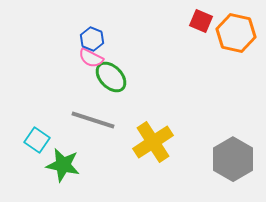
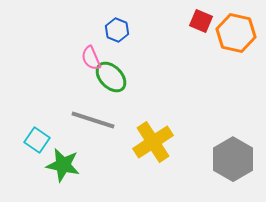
blue hexagon: moved 25 px right, 9 px up
pink semicircle: rotated 40 degrees clockwise
